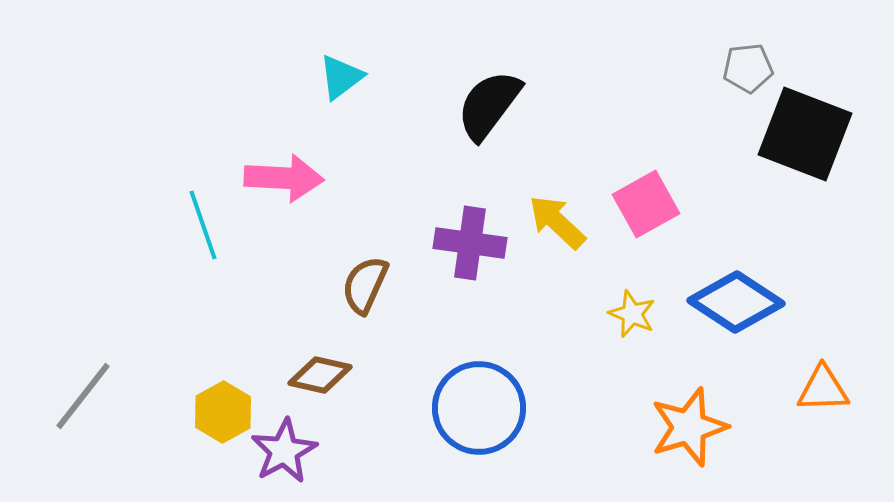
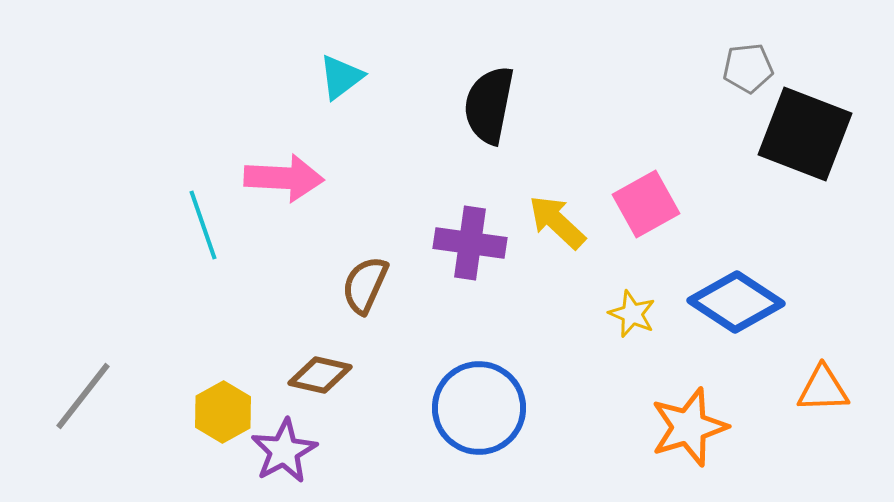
black semicircle: rotated 26 degrees counterclockwise
